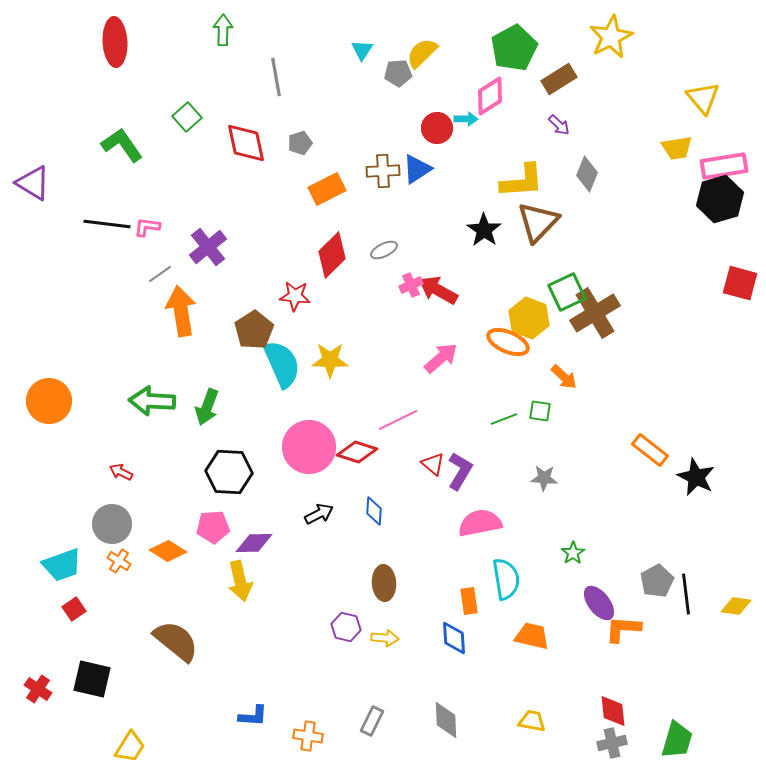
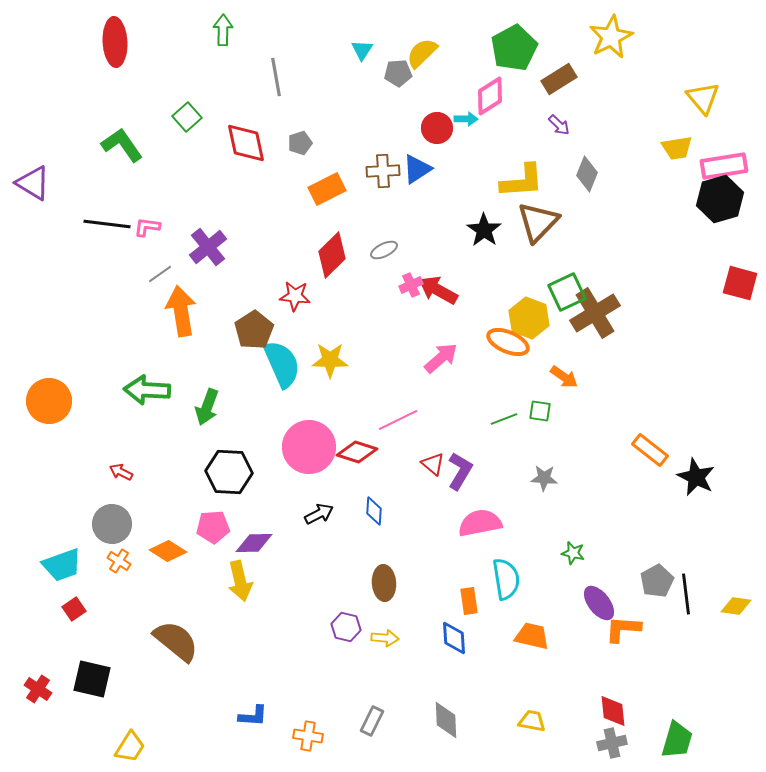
orange arrow at (564, 377): rotated 8 degrees counterclockwise
green arrow at (152, 401): moved 5 px left, 11 px up
green star at (573, 553): rotated 25 degrees counterclockwise
